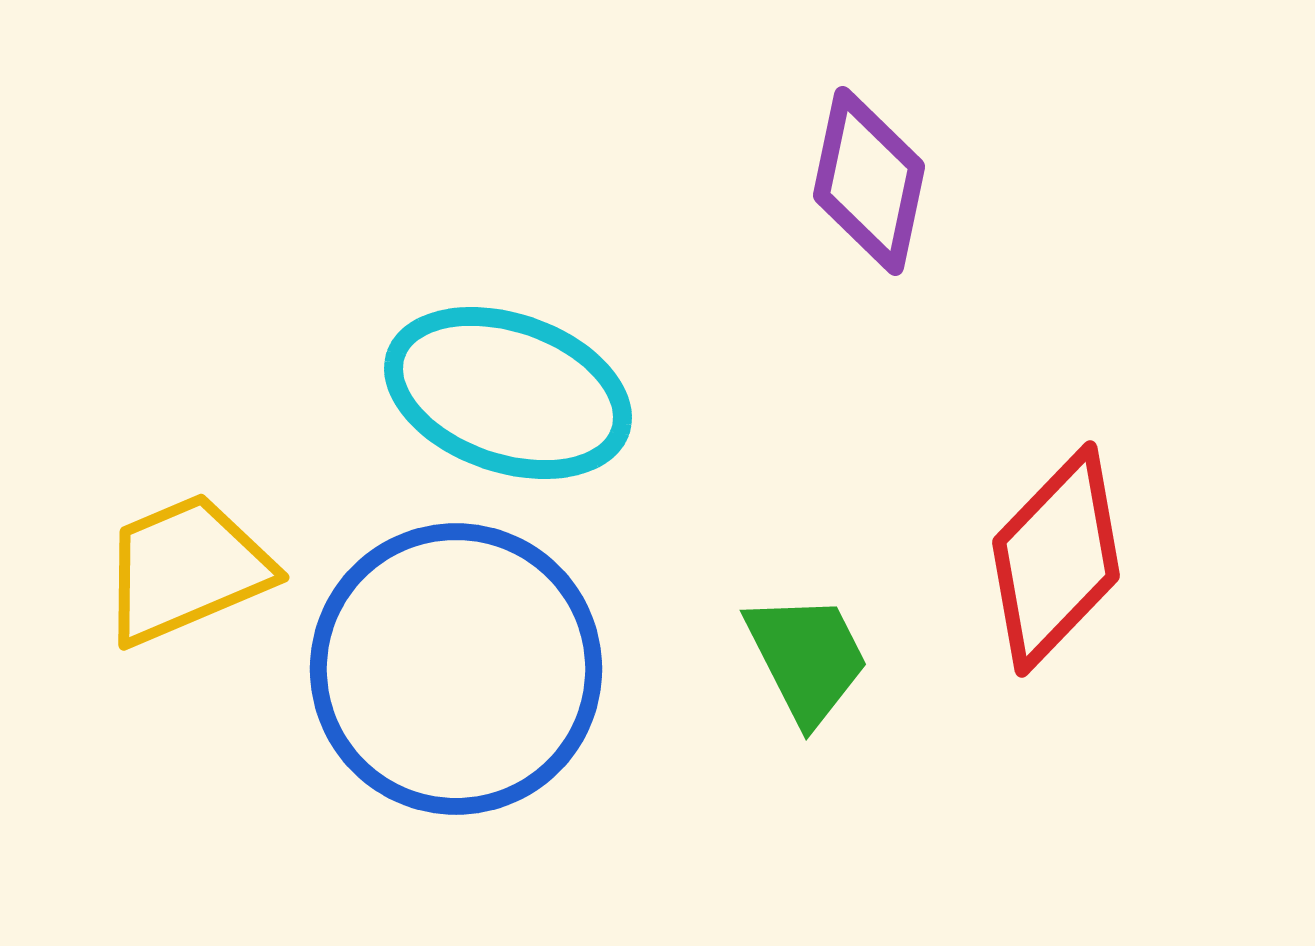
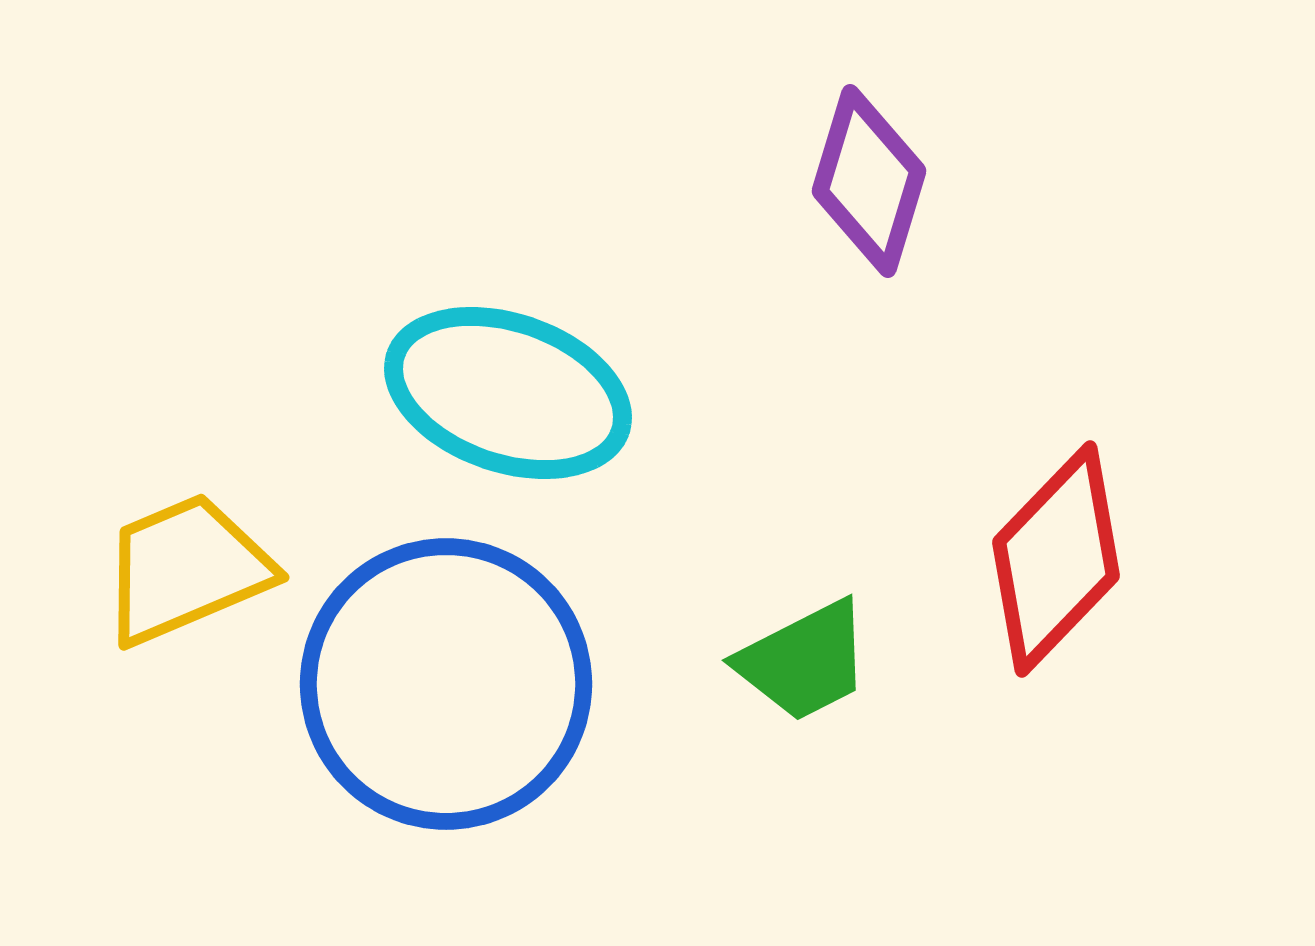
purple diamond: rotated 5 degrees clockwise
green trapezoid: moved 3 px left, 3 px down; rotated 90 degrees clockwise
blue circle: moved 10 px left, 15 px down
